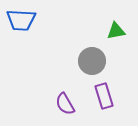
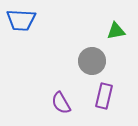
purple rectangle: rotated 30 degrees clockwise
purple semicircle: moved 4 px left, 1 px up
